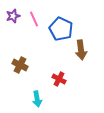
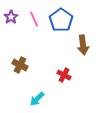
purple star: moved 2 px left, 1 px down; rotated 16 degrees counterclockwise
blue pentagon: moved 9 px up; rotated 10 degrees clockwise
brown arrow: moved 2 px right, 5 px up
red cross: moved 5 px right, 4 px up
cyan arrow: rotated 56 degrees clockwise
